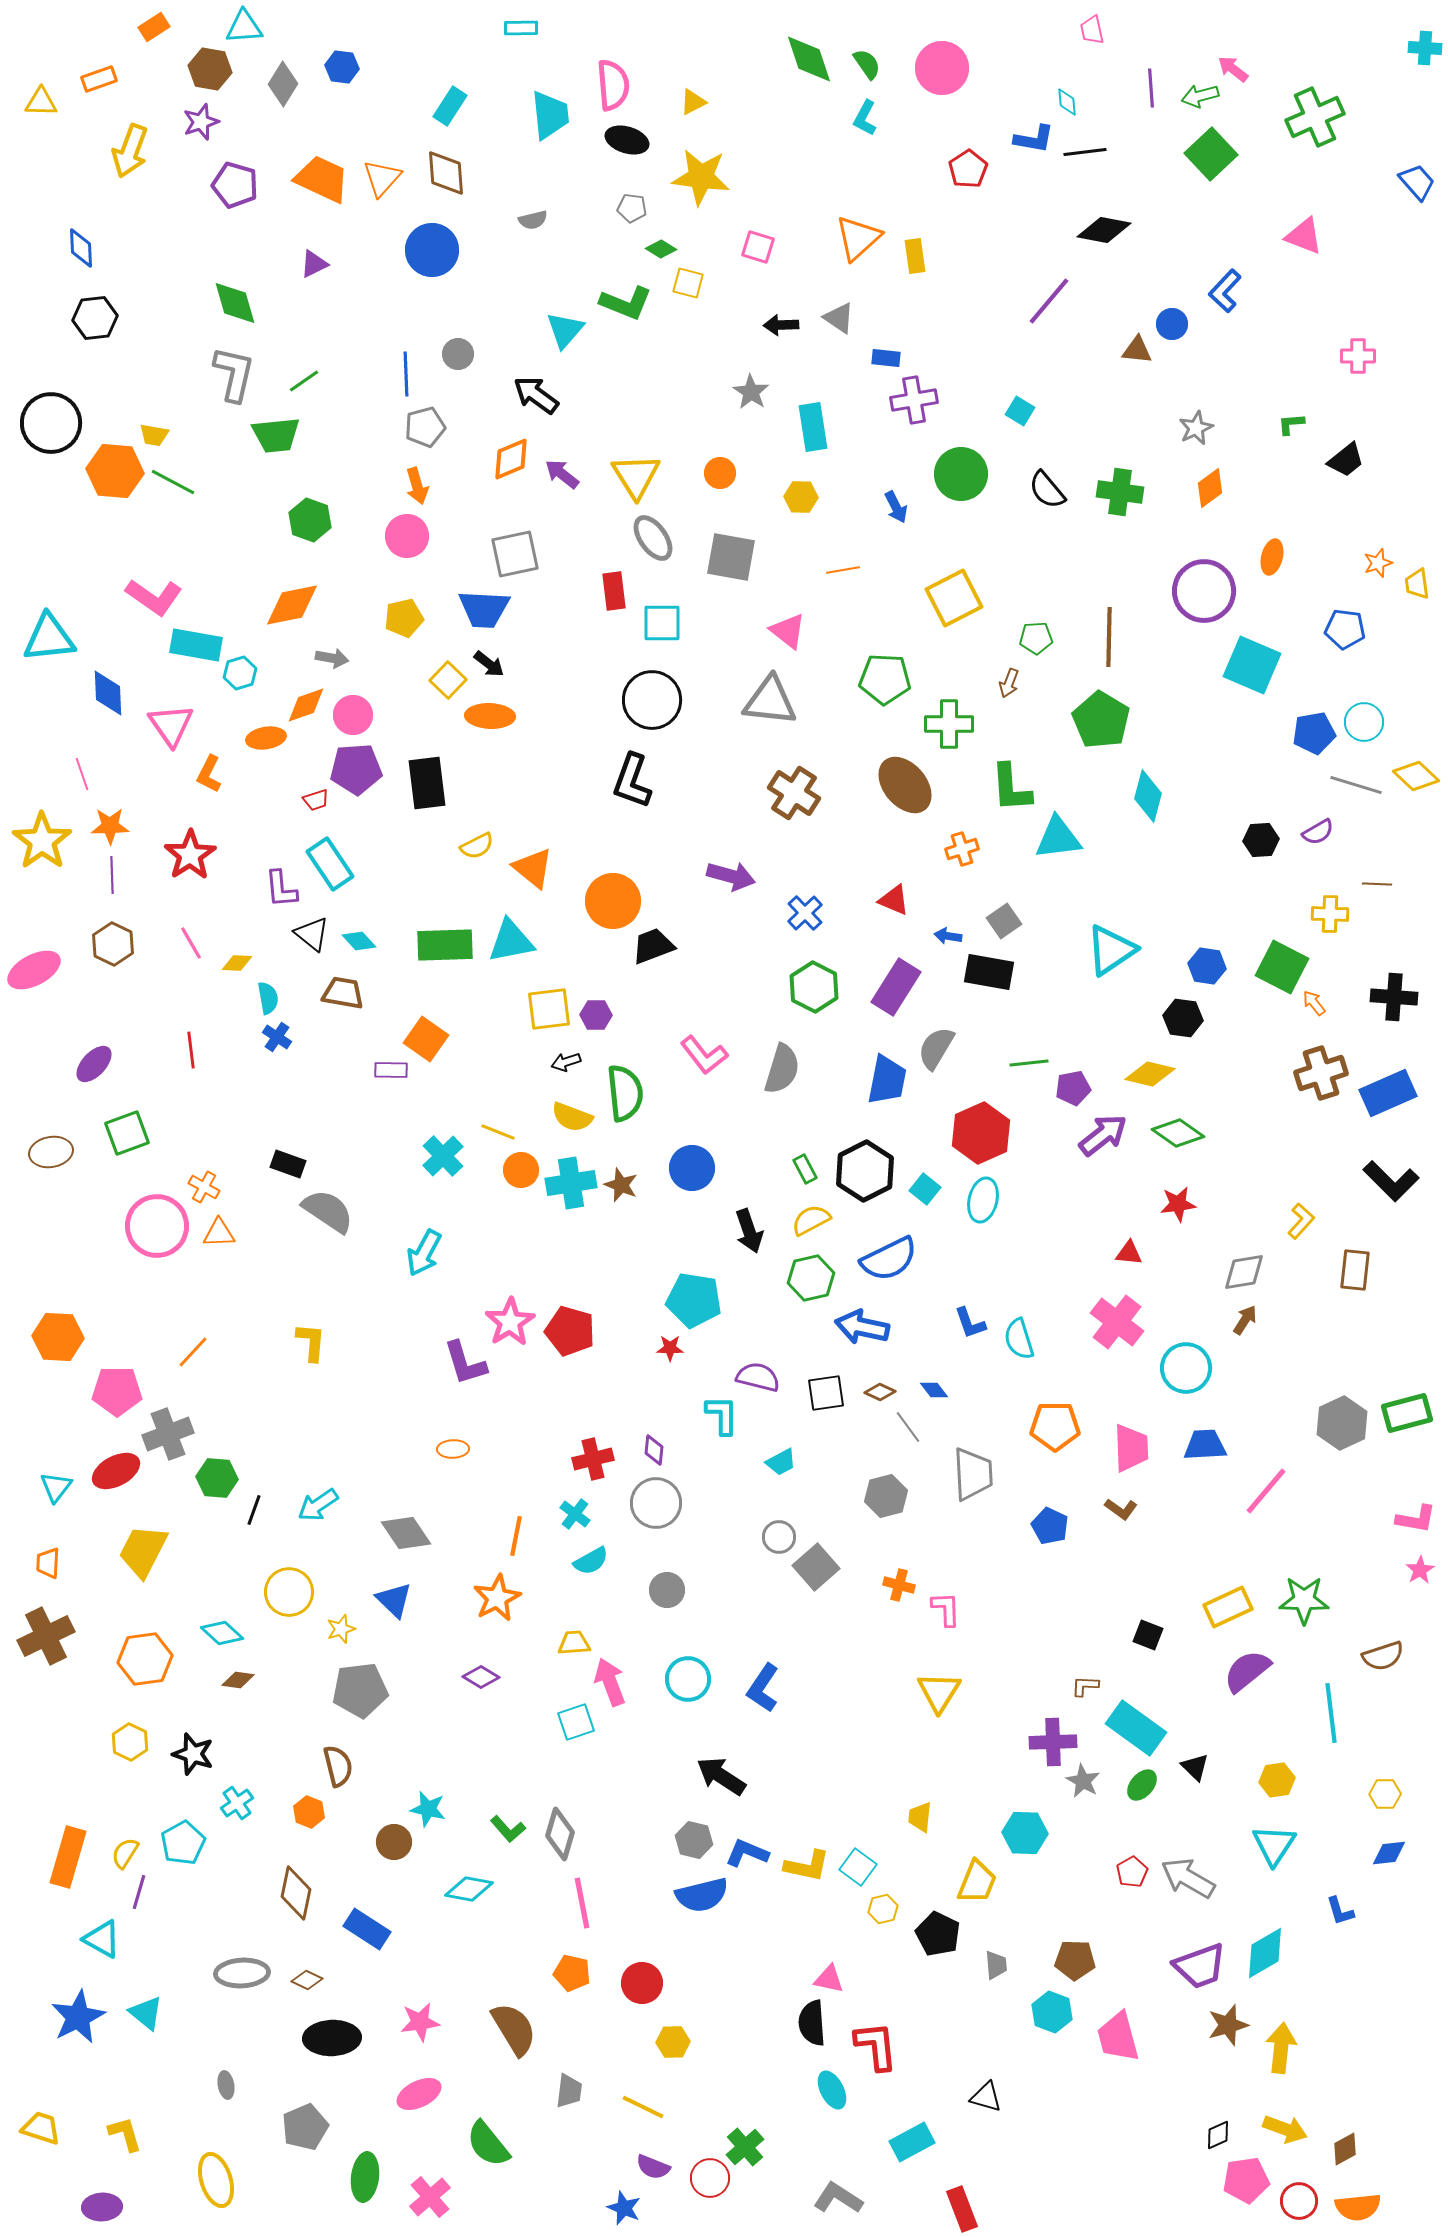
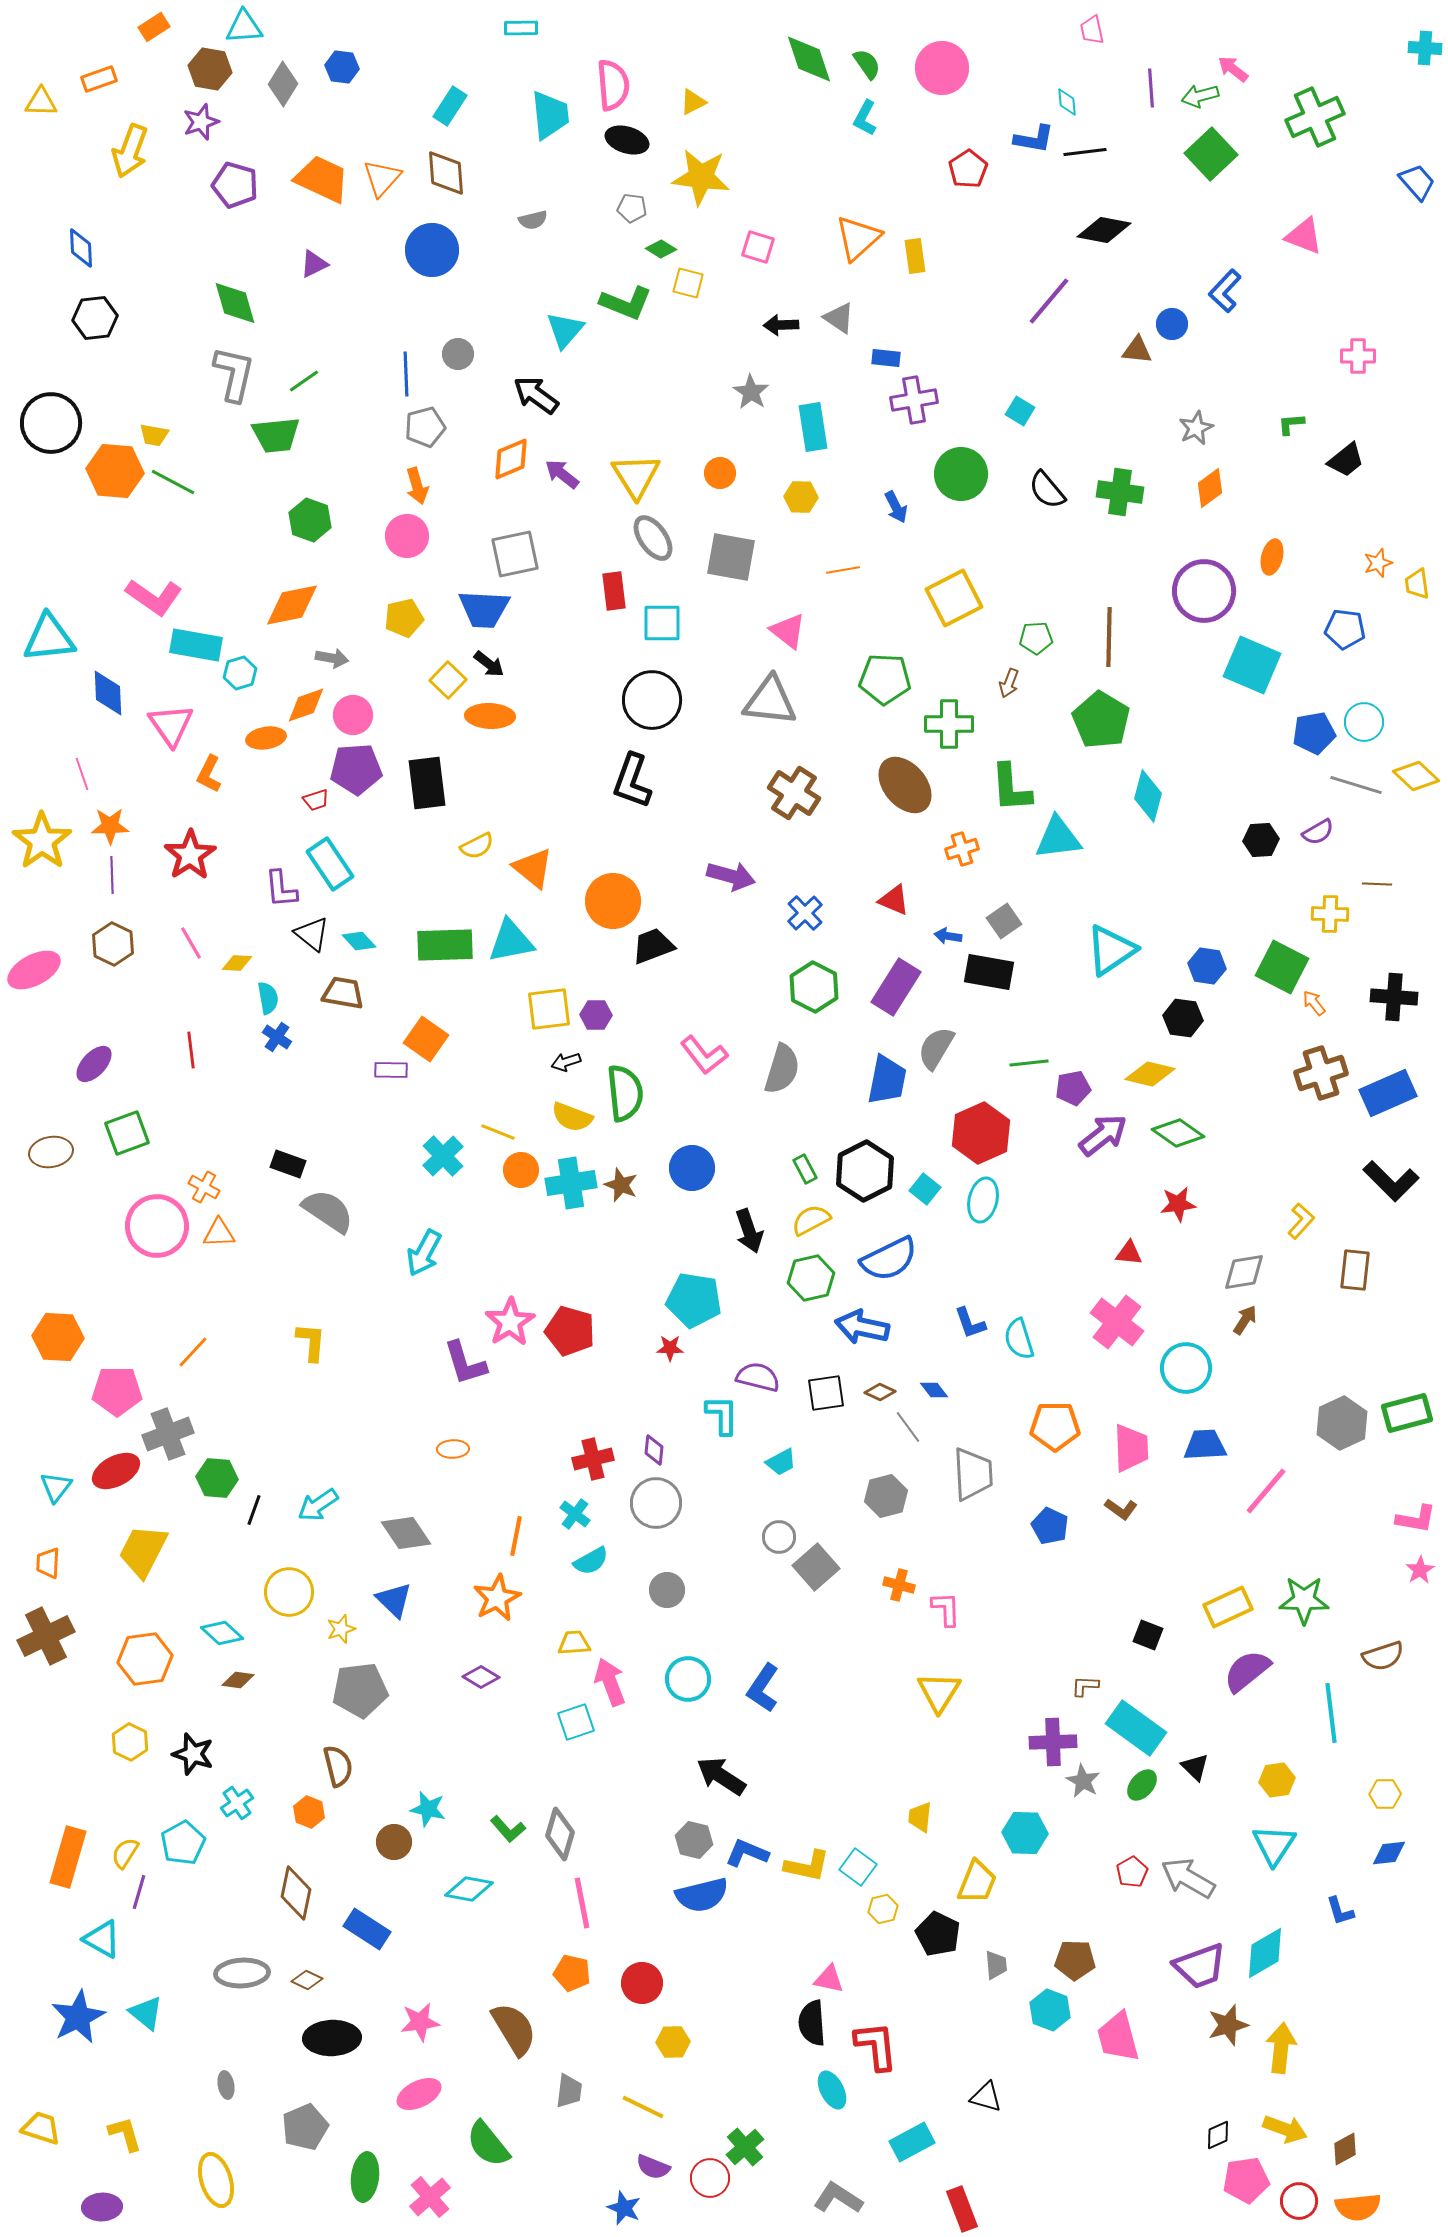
cyan hexagon at (1052, 2012): moved 2 px left, 2 px up
